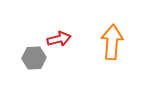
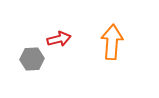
gray hexagon: moved 2 px left, 1 px down
